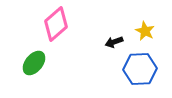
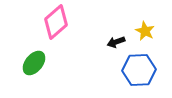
pink diamond: moved 2 px up
black arrow: moved 2 px right
blue hexagon: moved 1 px left, 1 px down
